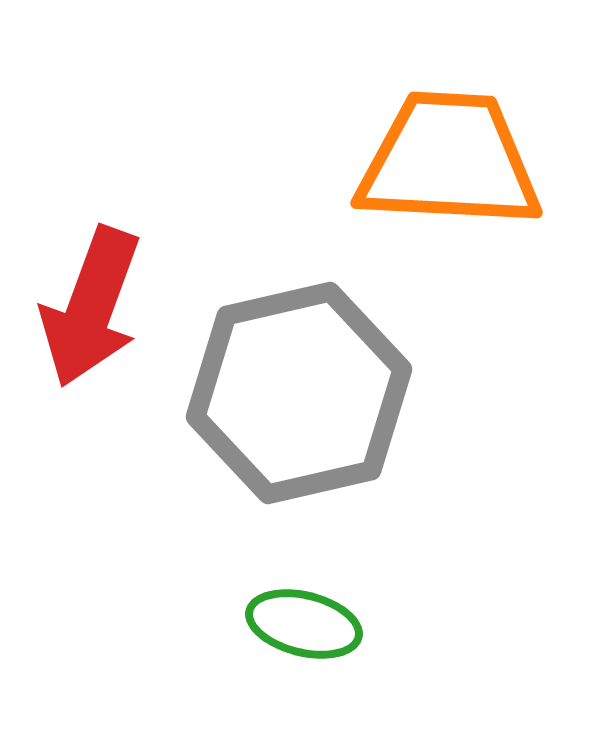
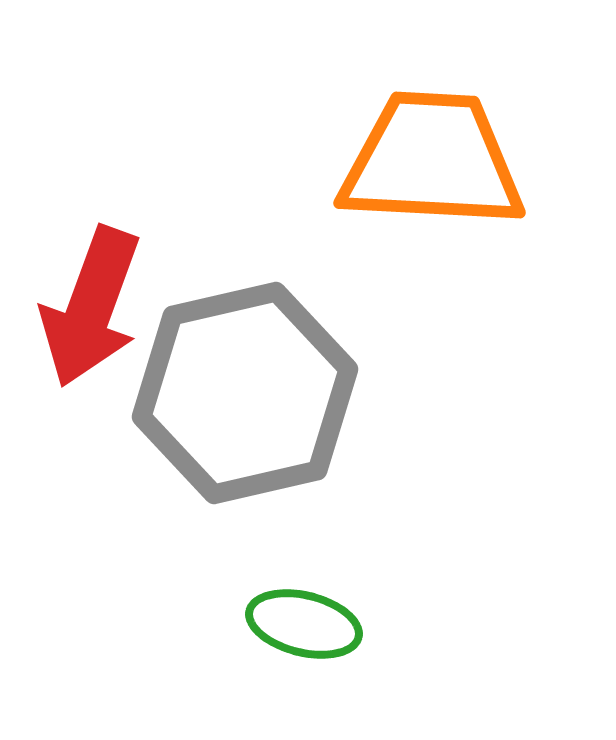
orange trapezoid: moved 17 px left
gray hexagon: moved 54 px left
